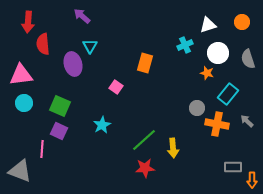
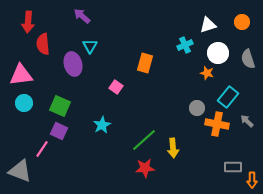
cyan rectangle: moved 3 px down
pink line: rotated 30 degrees clockwise
